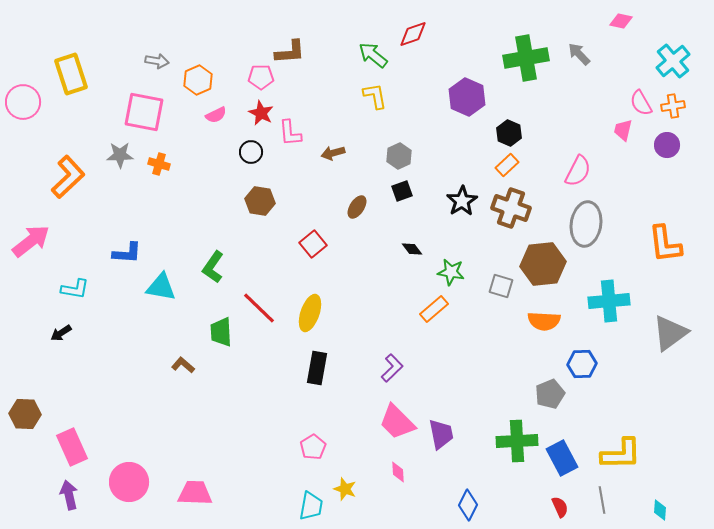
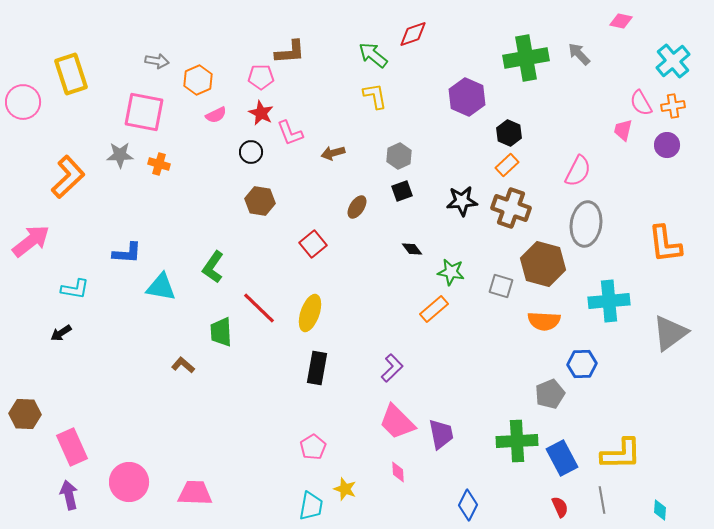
pink L-shape at (290, 133): rotated 16 degrees counterclockwise
black star at (462, 201): rotated 28 degrees clockwise
brown hexagon at (543, 264): rotated 21 degrees clockwise
